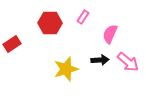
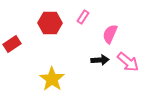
yellow star: moved 14 px left, 10 px down; rotated 20 degrees counterclockwise
